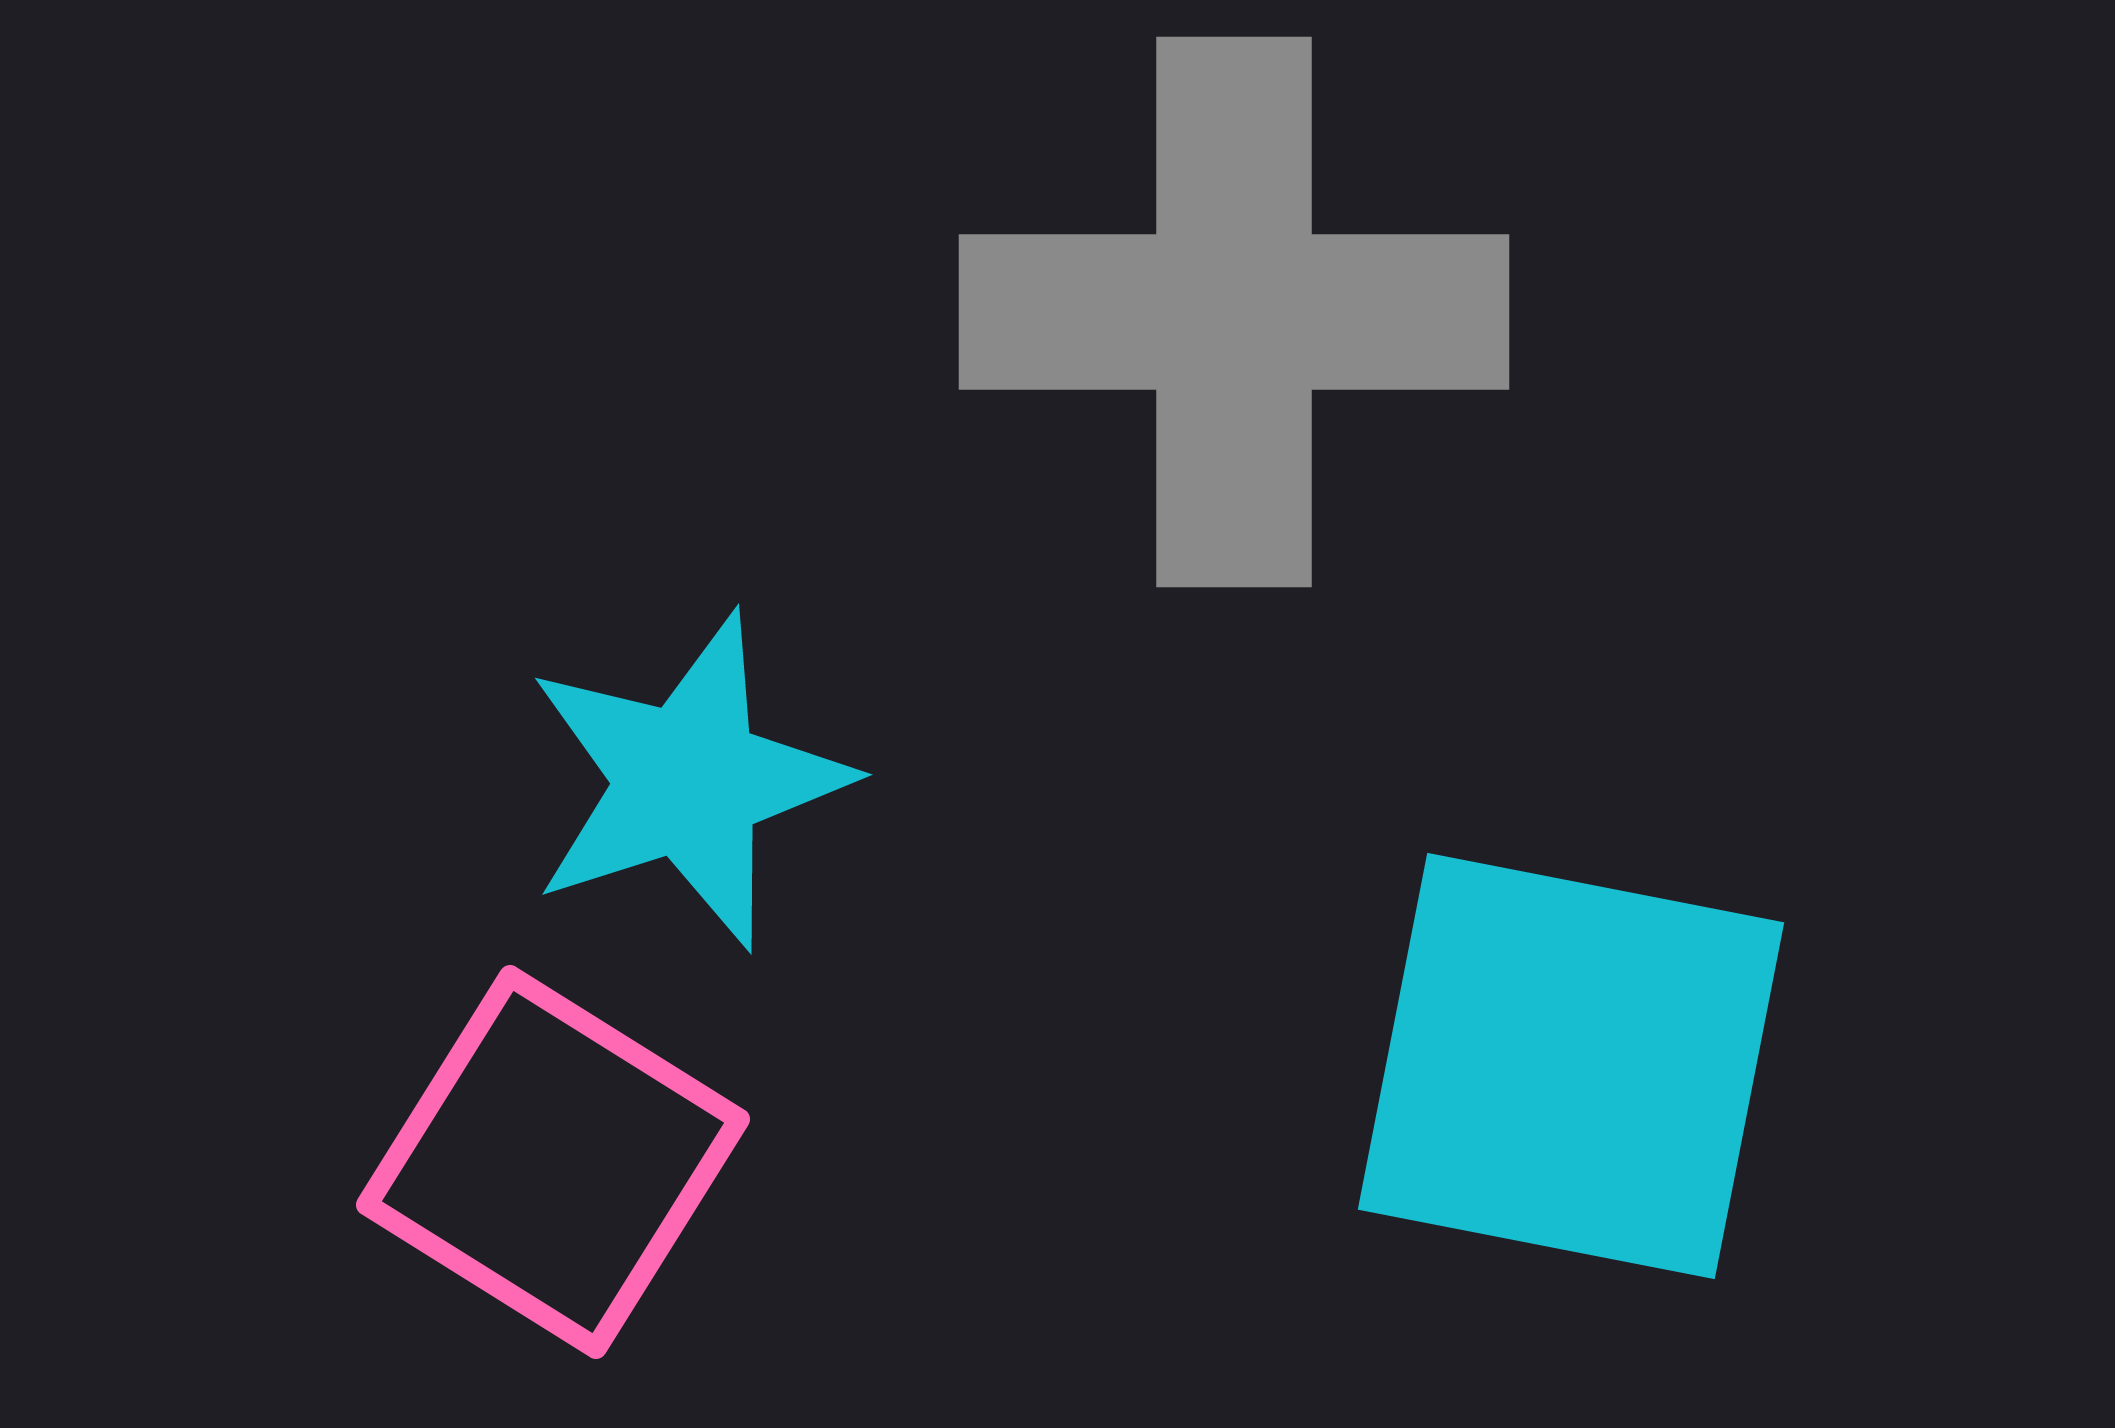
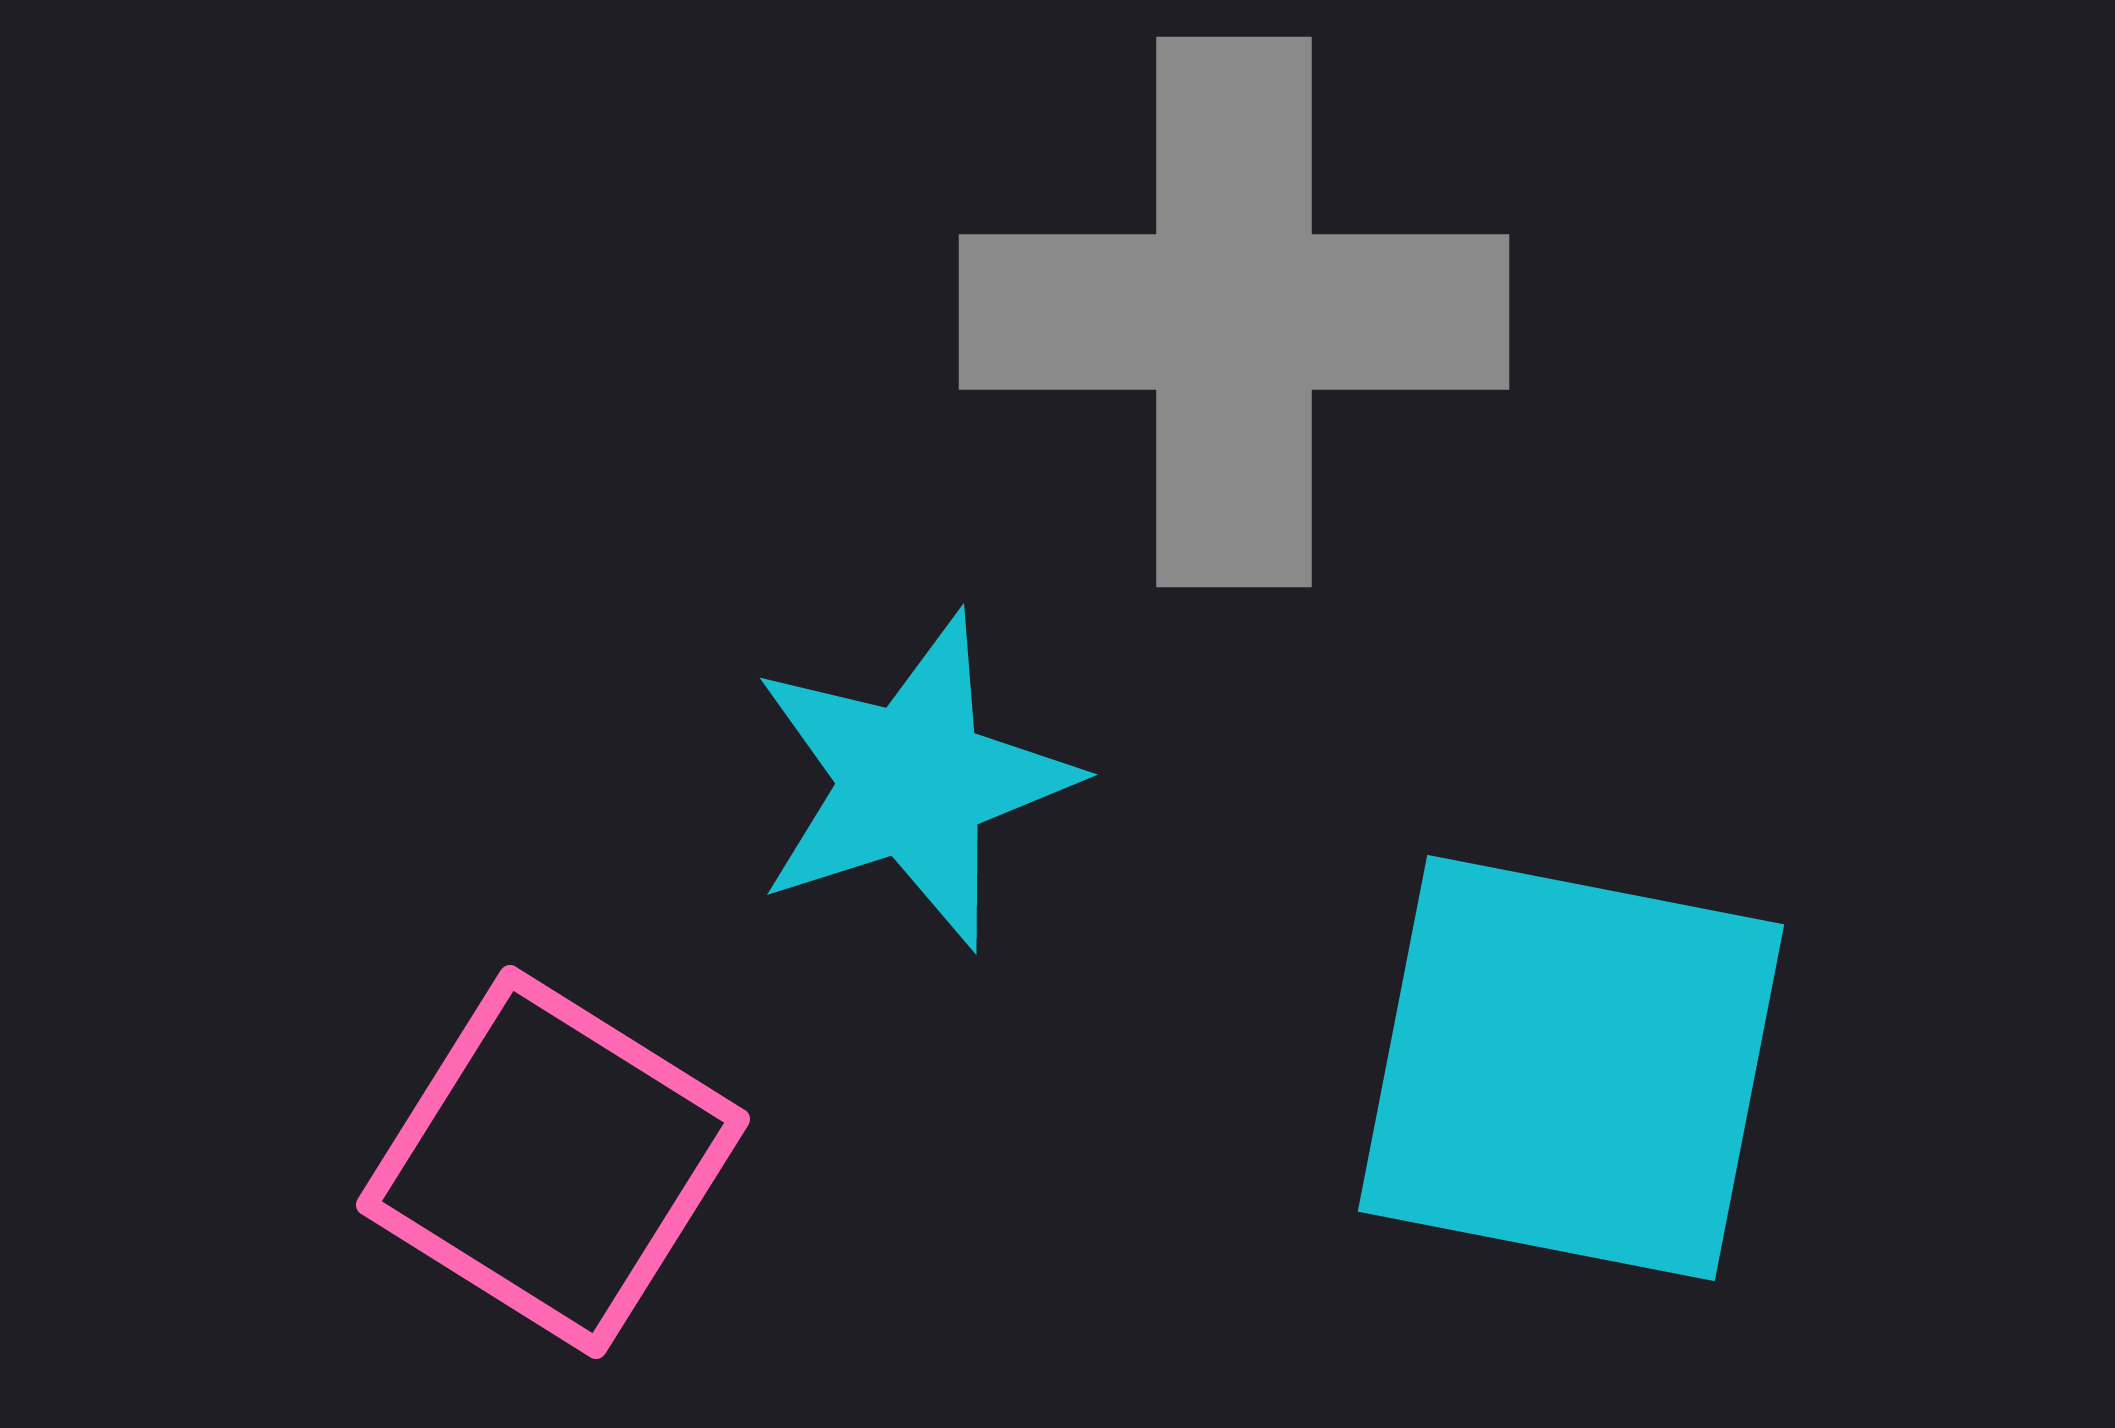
cyan star: moved 225 px right
cyan square: moved 2 px down
